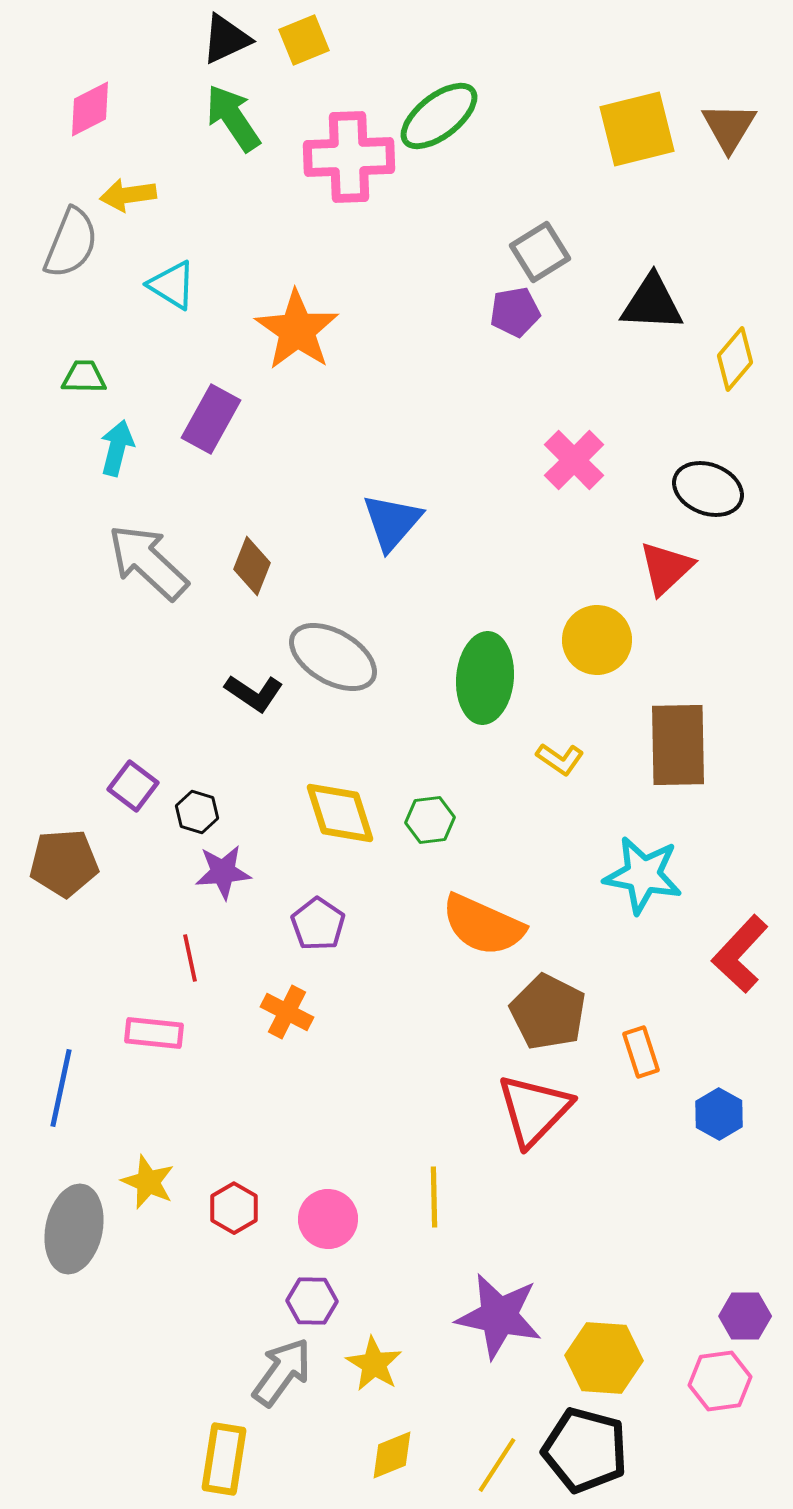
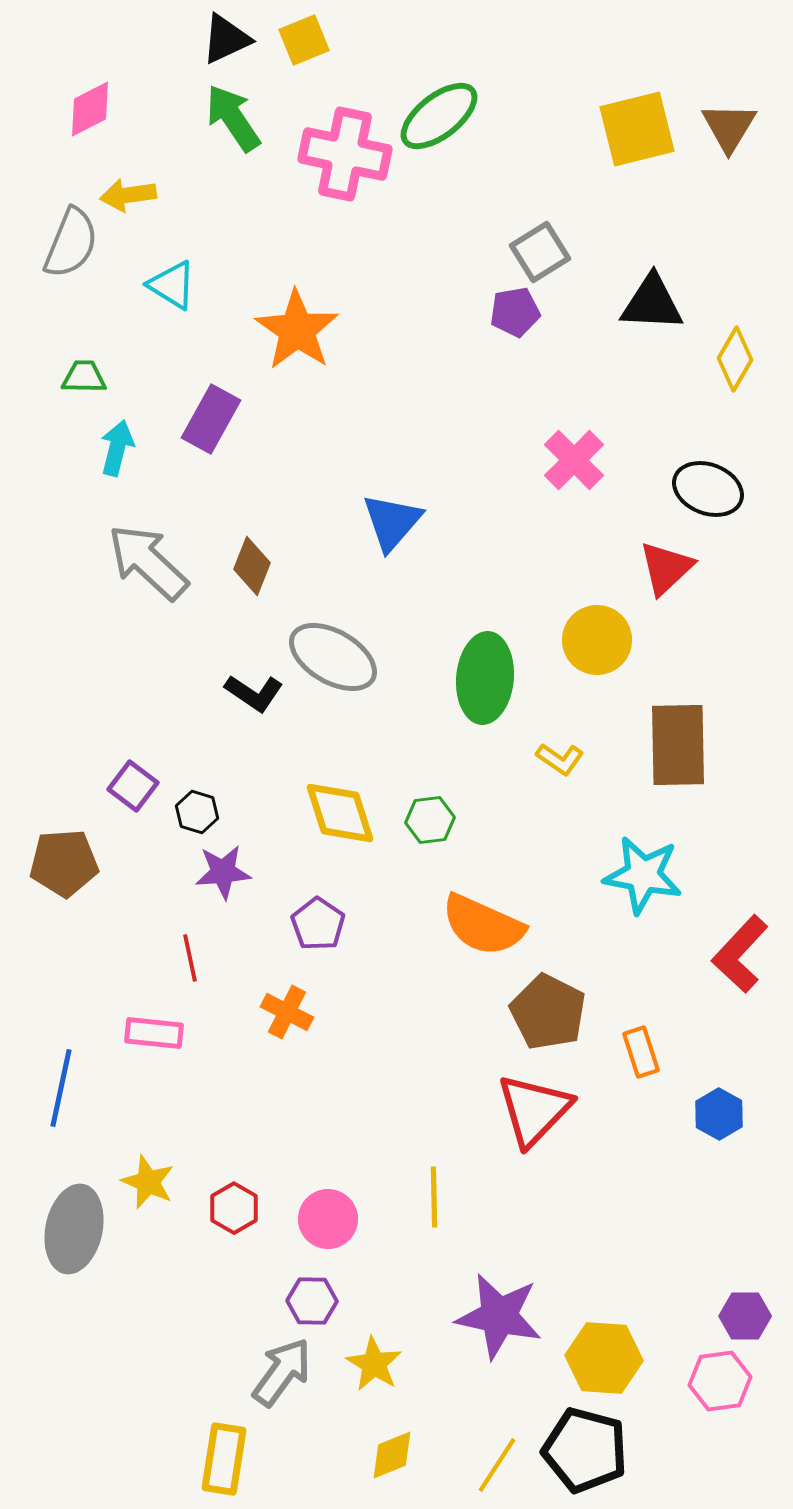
pink cross at (349, 157): moved 4 px left, 3 px up; rotated 14 degrees clockwise
yellow diamond at (735, 359): rotated 10 degrees counterclockwise
